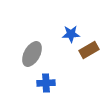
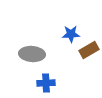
gray ellipse: rotated 65 degrees clockwise
